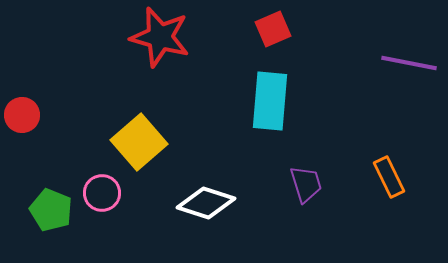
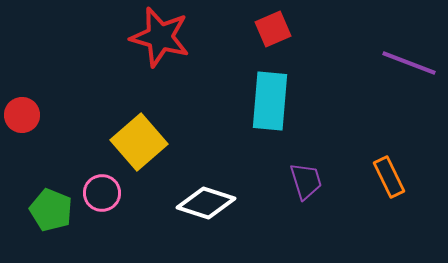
purple line: rotated 10 degrees clockwise
purple trapezoid: moved 3 px up
